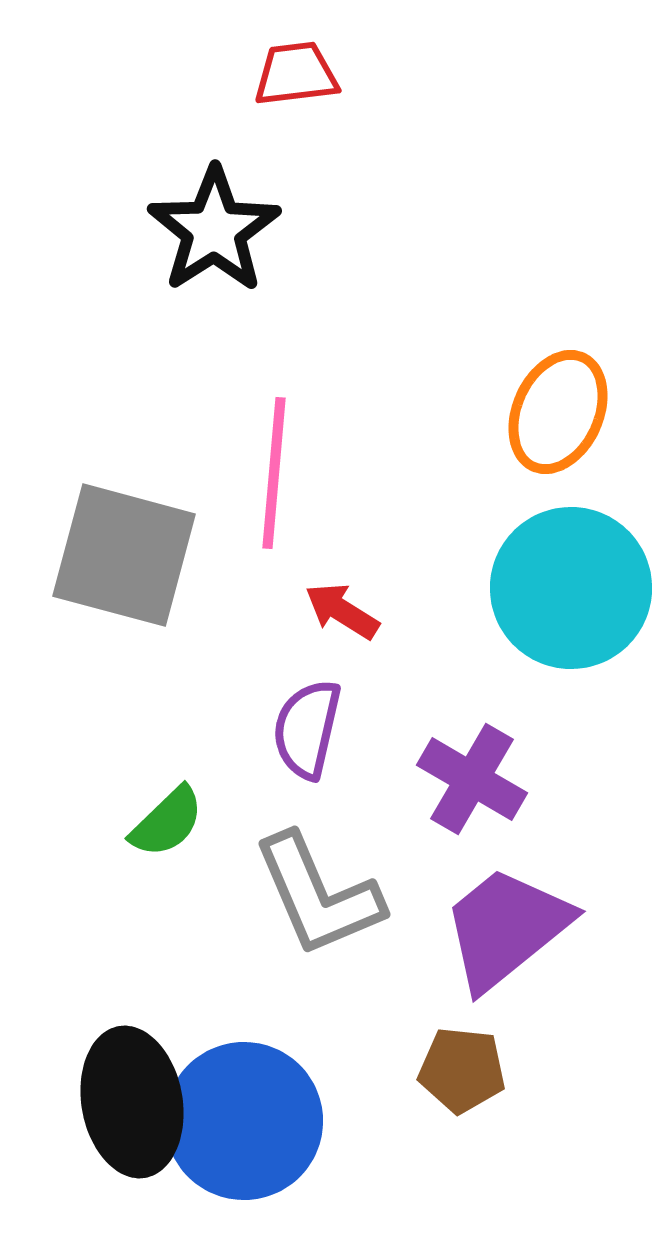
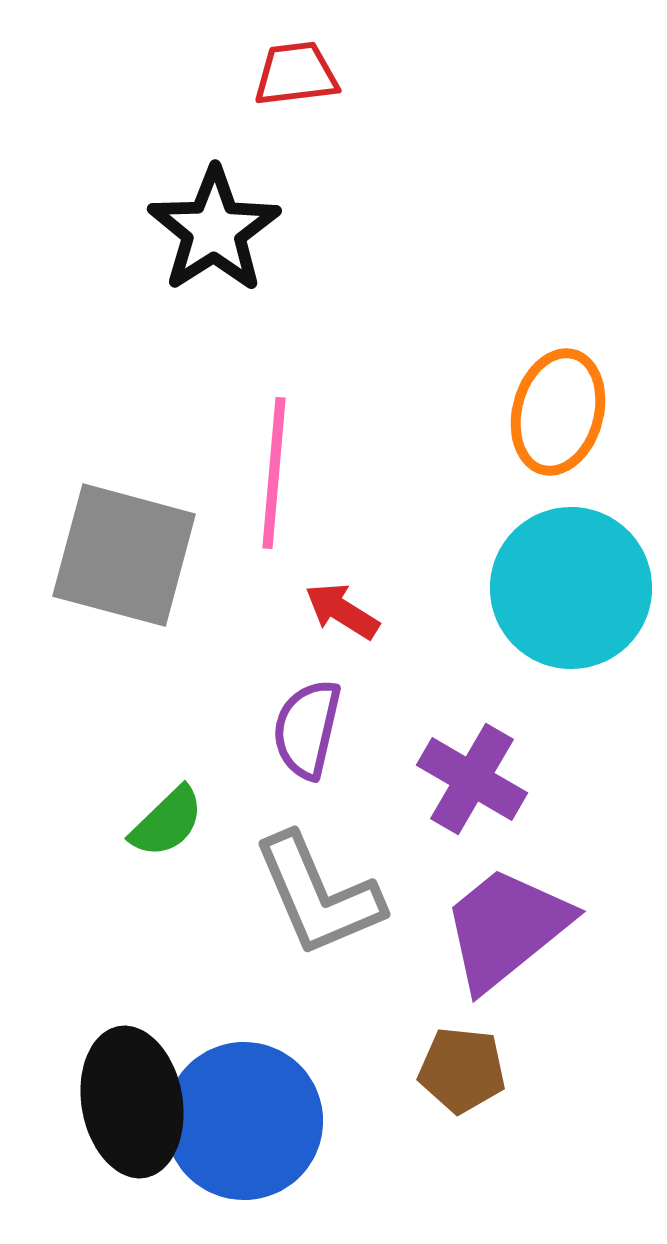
orange ellipse: rotated 9 degrees counterclockwise
